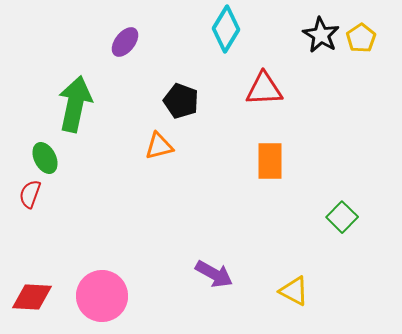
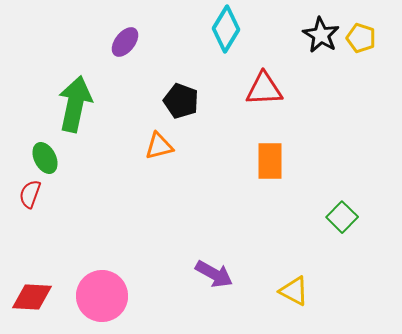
yellow pentagon: rotated 20 degrees counterclockwise
